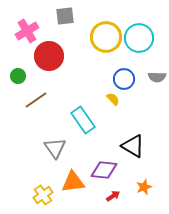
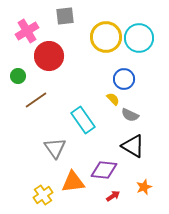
gray semicircle: moved 27 px left, 38 px down; rotated 24 degrees clockwise
